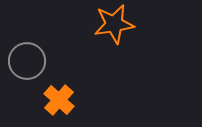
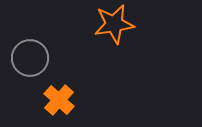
gray circle: moved 3 px right, 3 px up
